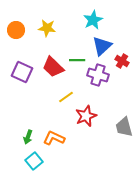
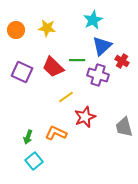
red star: moved 1 px left, 1 px down
orange L-shape: moved 2 px right, 5 px up
